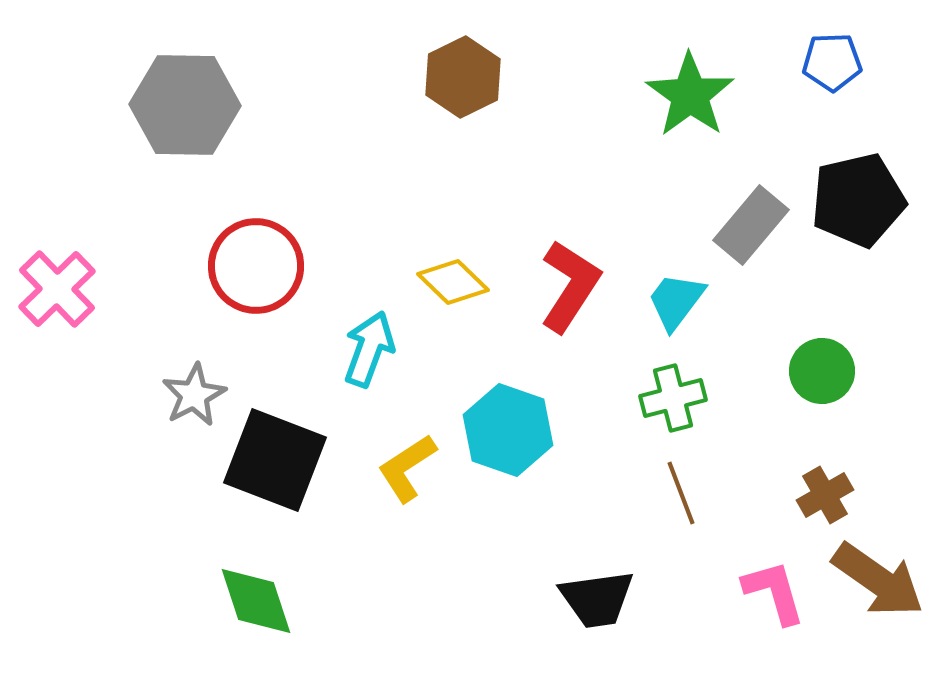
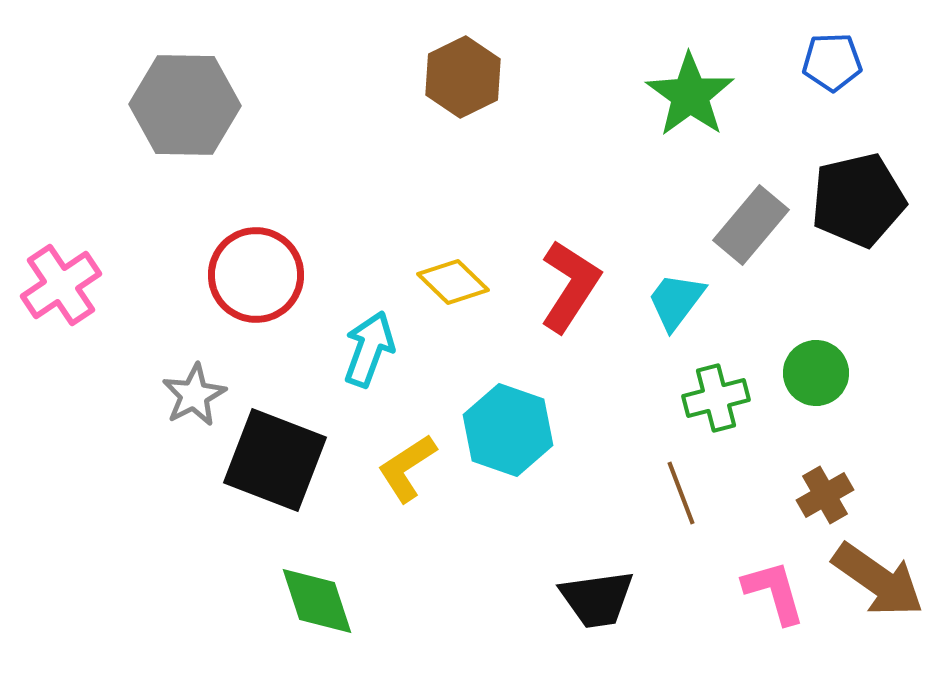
red circle: moved 9 px down
pink cross: moved 4 px right, 4 px up; rotated 10 degrees clockwise
green circle: moved 6 px left, 2 px down
green cross: moved 43 px right
green diamond: moved 61 px right
